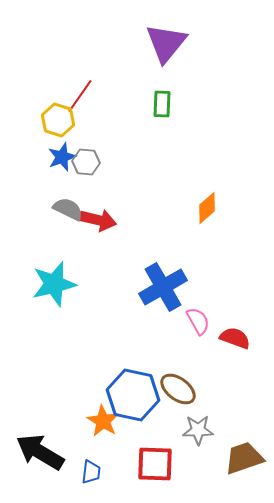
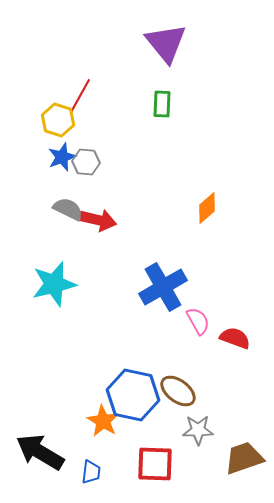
purple triangle: rotated 18 degrees counterclockwise
red line: rotated 6 degrees counterclockwise
brown ellipse: moved 2 px down
